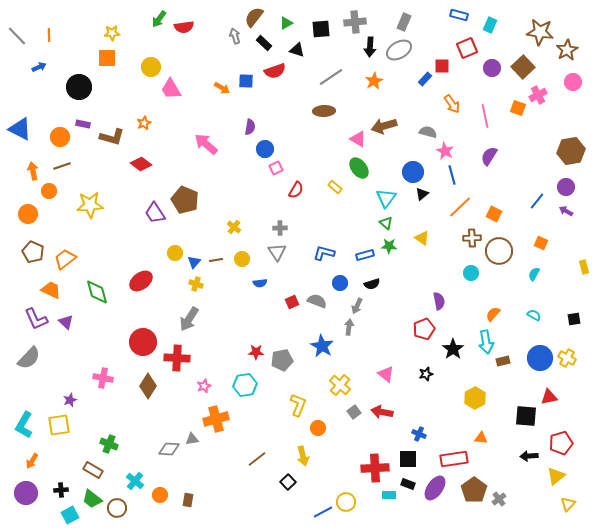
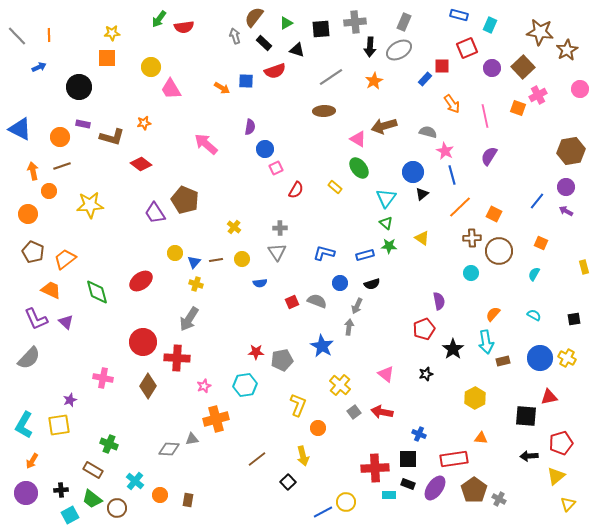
pink circle at (573, 82): moved 7 px right, 7 px down
orange star at (144, 123): rotated 16 degrees clockwise
gray cross at (499, 499): rotated 24 degrees counterclockwise
